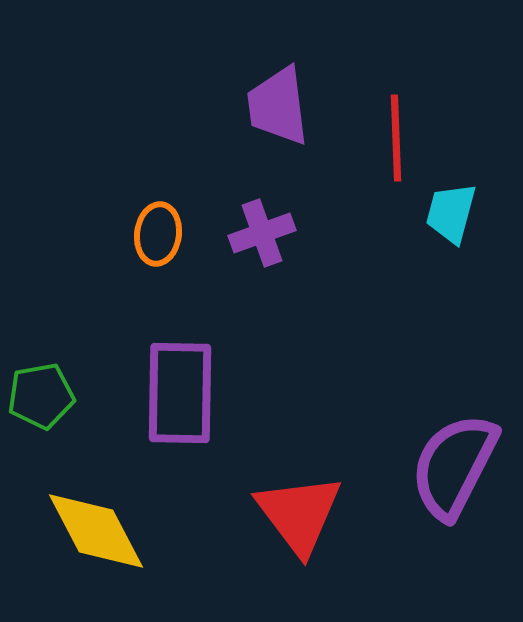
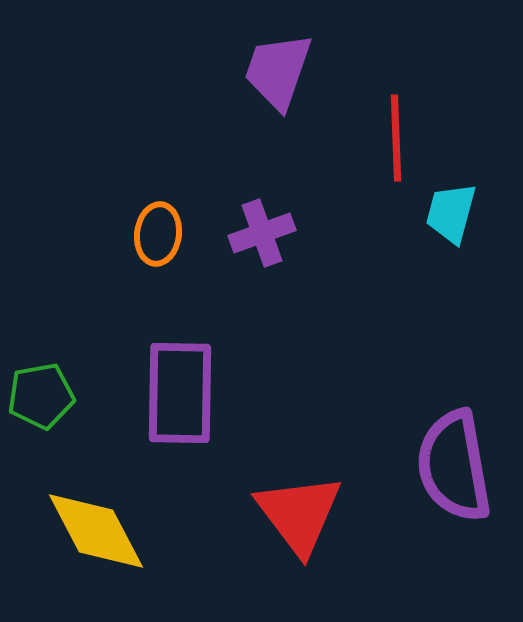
purple trapezoid: moved 35 px up; rotated 26 degrees clockwise
purple semicircle: rotated 37 degrees counterclockwise
